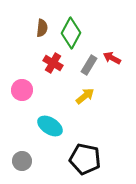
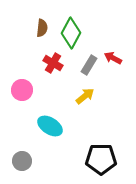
red arrow: moved 1 px right
black pentagon: moved 16 px right; rotated 12 degrees counterclockwise
